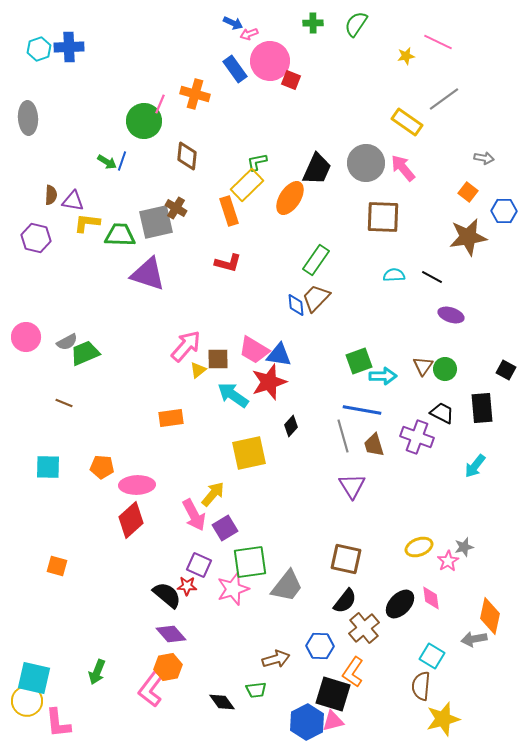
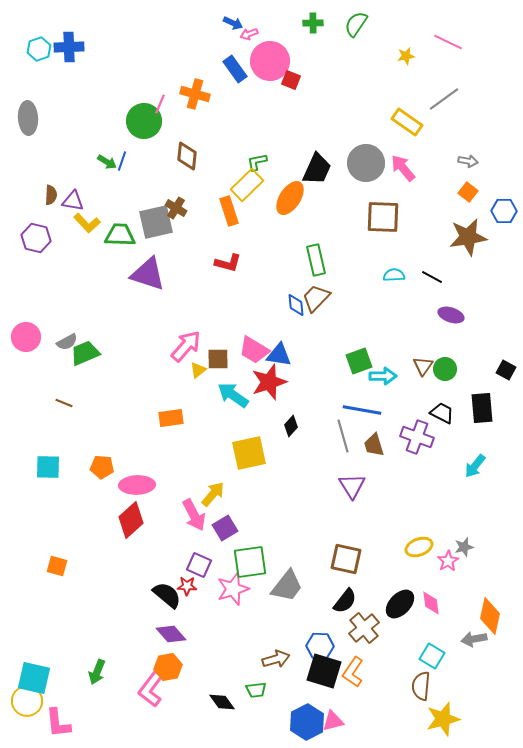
pink line at (438, 42): moved 10 px right
gray arrow at (484, 158): moved 16 px left, 3 px down
yellow L-shape at (87, 223): rotated 140 degrees counterclockwise
green rectangle at (316, 260): rotated 48 degrees counterclockwise
pink diamond at (431, 598): moved 5 px down
black square at (333, 694): moved 9 px left, 23 px up
